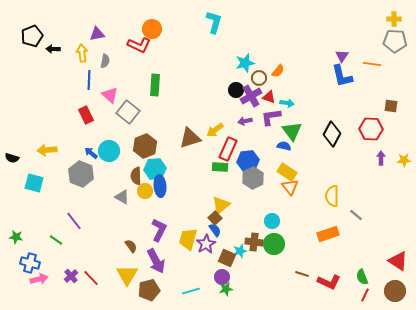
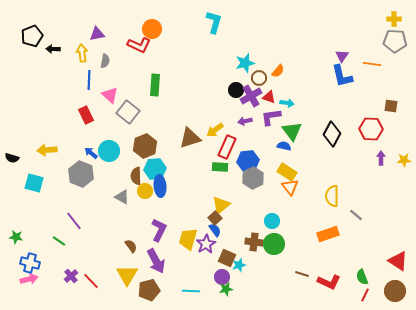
red rectangle at (228, 149): moved 1 px left, 2 px up
green line at (56, 240): moved 3 px right, 1 px down
cyan star at (240, 251): moved 1 px left, 14 px down
red line at (91, 278): moved 3 px down
pink arrow at (39, 279): moved 10 px left
cyan line at (191, 291): rotated 18 degrees clockwise
